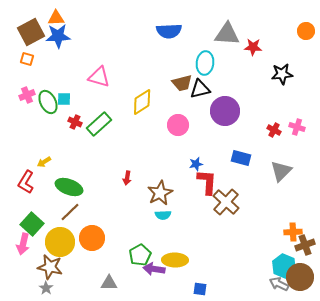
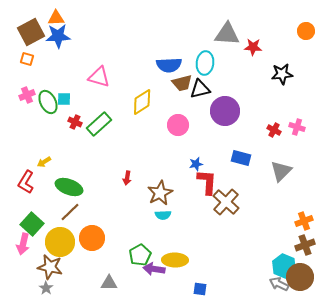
blue semicircle at (169, 31): moved 34 px down
orange cross at (293, 232): moved 11 px right, 11 px up; rotated 18 degrees counterclockwise
